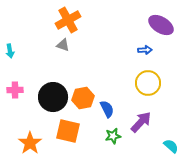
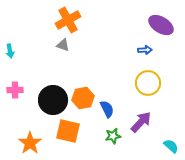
black circle: moved 3 px down
